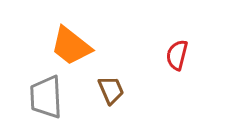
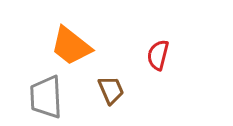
red semicircle: moved 19 px left
